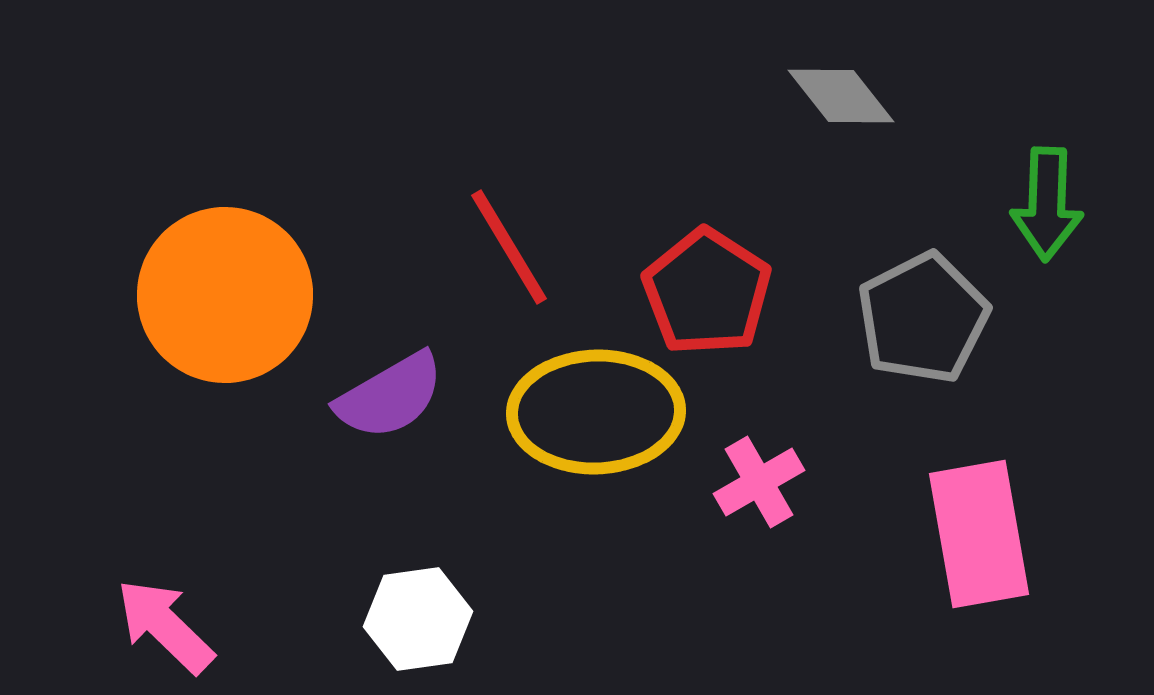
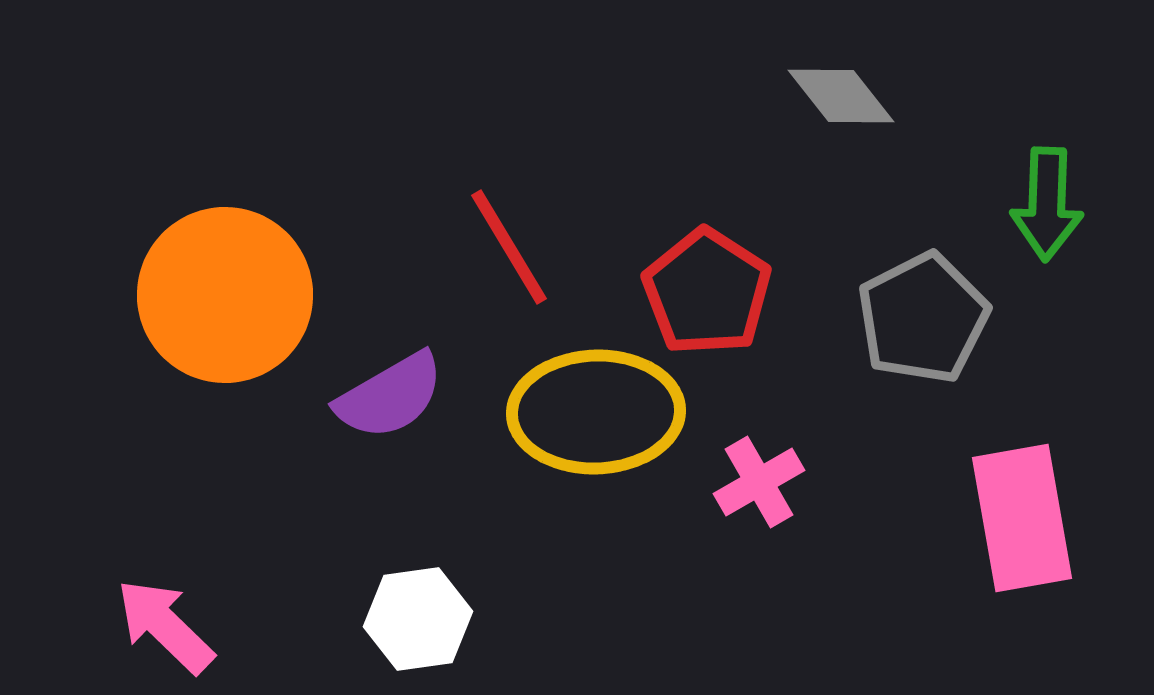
pink rectangle: moved 43 px right, 16 px up
